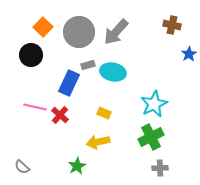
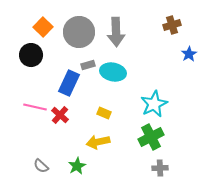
brown cross: rotated 30 degrees counterclockwise
gray arrow: rotated 44 degrees counterclockwise
gray semicircle: moved 19 px right, 1 px up
